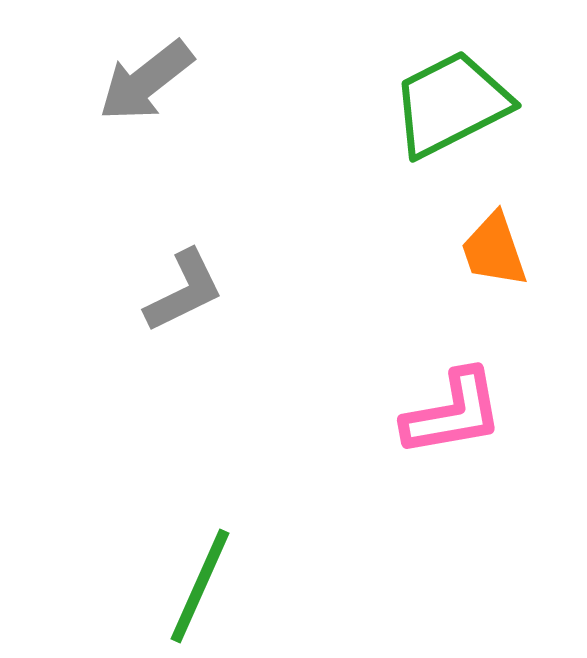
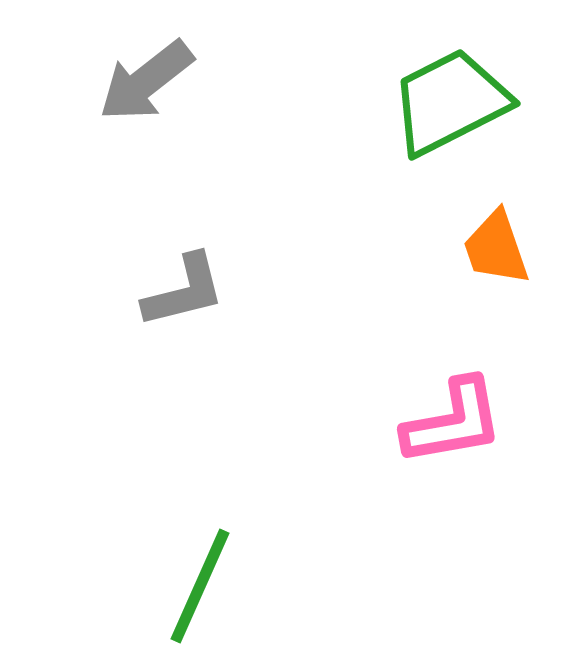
green trapezoid: moved 1 px left, 2 px up
orange trapezoid: moved 2 px right, 2 px up
gray L-shape: rotated 12 degrees clockwise
pink L-shape: moved 9 px down
